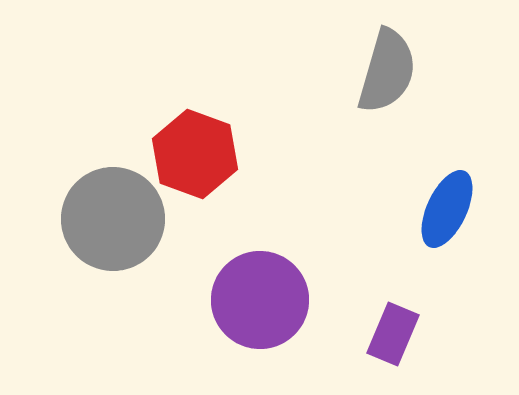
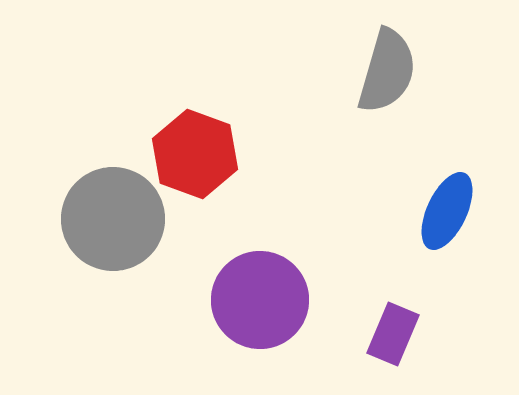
blue ellipse: moved 2 px down
